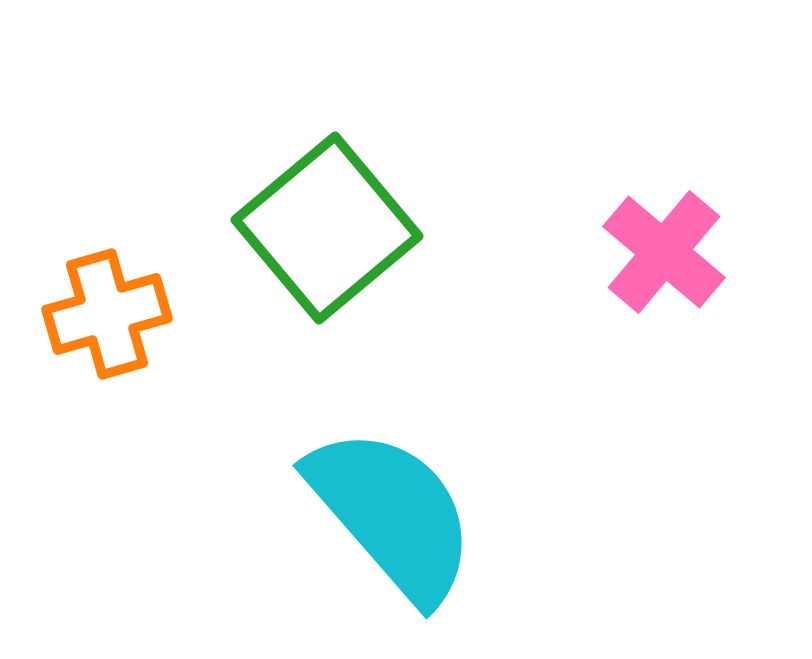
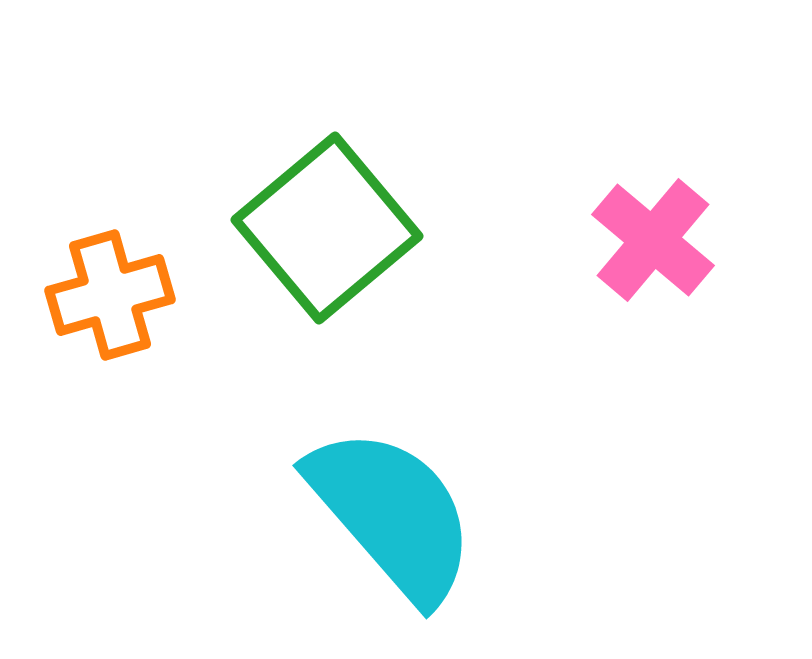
pink cross: moved 11 px left, 12 px up
orange cross: moved 3 px right, 19 px up
